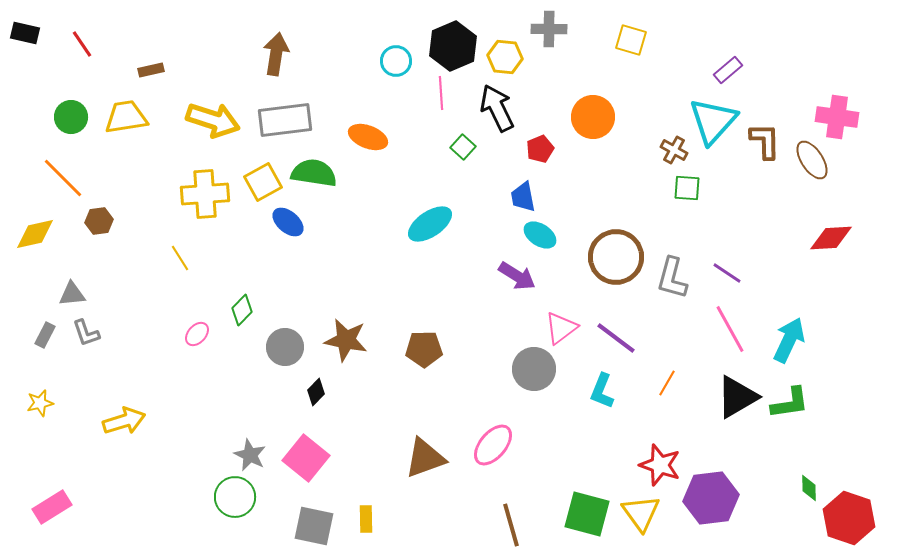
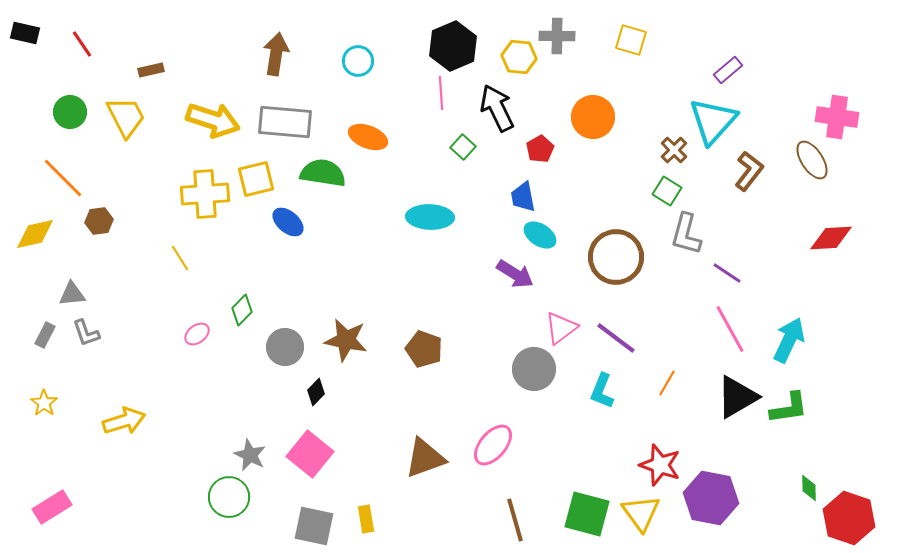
gray cross at (549, 29): moved 8 px right, 7 px down
yellow hexagon at (505, 57): moved 14 px right
cyan circle at (396, 61): moved 38 px left
green circle at (71, 117): moved 1 px left, 5 px up
yellow trapezoid at (126, 117): rotated 72 degrees clockwise
gray rectangle at (285, 120): moved 2 px down; rotated 12 degrees clockwise
brown L-shape at (765, 141): moved 16 px left, 30 px down; rotated 39 degrees clockwise
red pentagon at (540, 149): rotated 8 degrees counterclockwise
brown cross at (674, 150): rotated 16 degrees clockwise
green semicircle at (314, 173): moved 9 px right
yellow square at (263, 182): moved 7 px left, 3 px up; rotated 15 degrees clockwise
green square at (687, 188): moved 20 px left, 3 px down; rotated 28 degrees clockwise
cyan ellipse at (430, 224): moved 7 px up; rotated 36 degrees clockwise
purple arrow at (517, 276): moved 2 px left, 2 px up
gray L-shape at (672, 278): moved 14 px right, 44 px up
pink ellipse at (197, 334): rotated 10 degrees clockwise
brown pentagon at (424, 349): rotated 21 degrees clockwise
yellow star at (40, 403): moved 4 px right; rotated 24 degrees counterclockwise
green L-shape at (790, 403): moved 1 px left, 5 px down
pink square at (306, 458): moved 4 px right, 4 px up
green circle at (235, 497): moved 6 px left
purple hexagon at (711, 498): rotated 18 degrees clockwise
yellow rectangle at (366, 519): rotated 8 degrees counterclockwise
brown line at (511, 525): moved 4 px right, 5 px up
